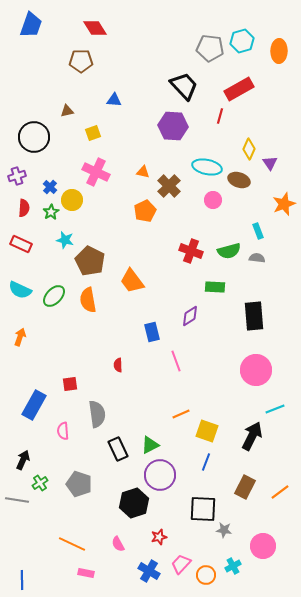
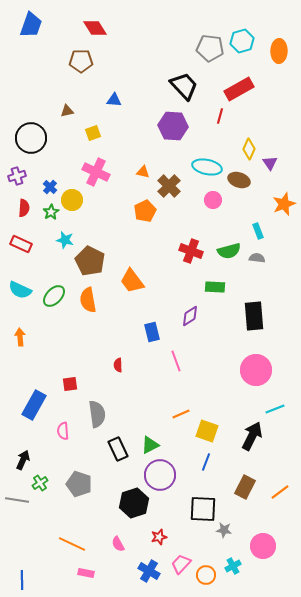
black circle at (34, 137): moved 3 px left, 1 px down
orange arrow at (20, 337): rotated 24 degrees counterclockwise
